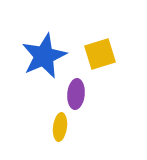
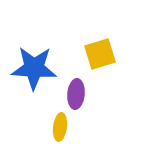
blue star: moved 10 px left, 12 px down; rotated 27 degrees clockwise
